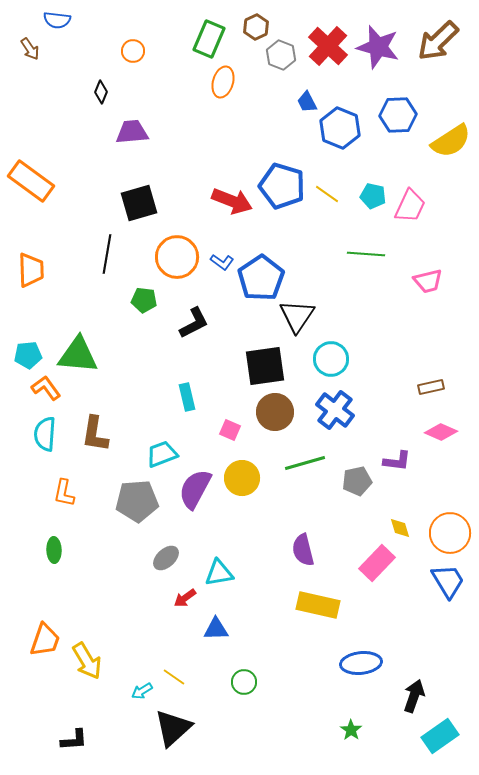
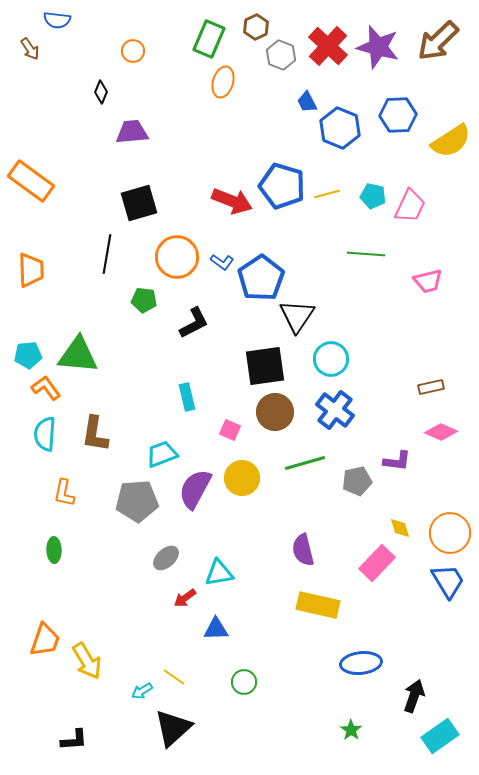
yellow line at (327, 194): rotated 50 degrees counterclockwise
